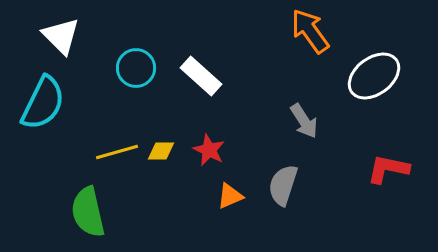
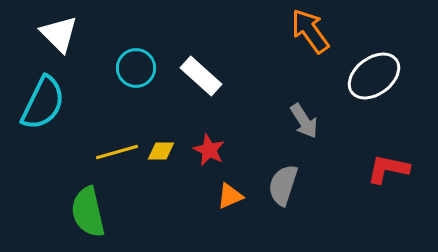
white triangle: moved 2 px left, 2 px up
